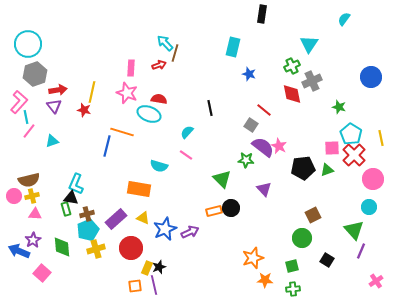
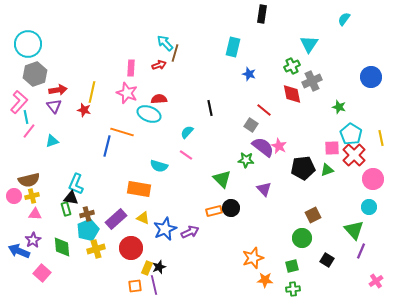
red semicircle at (159, 99): rotated 14 degrees counterclockwise
